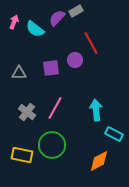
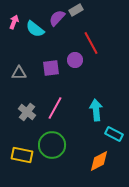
gray rectangle: moved 1 px up
